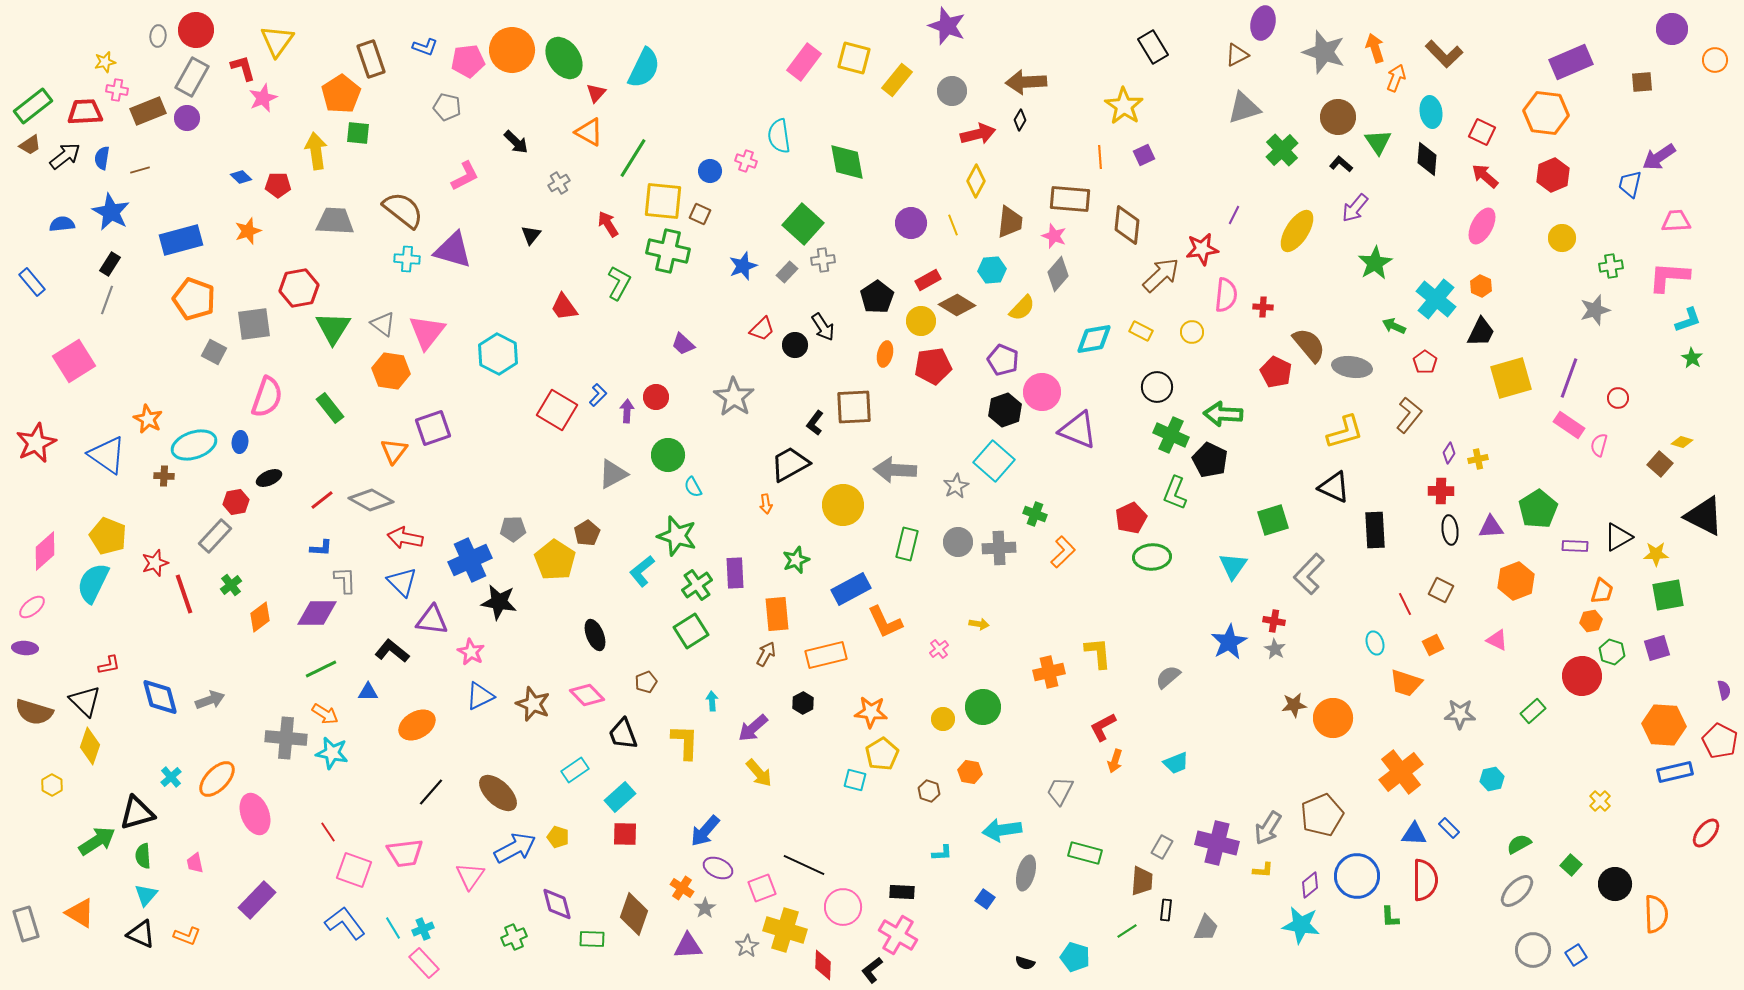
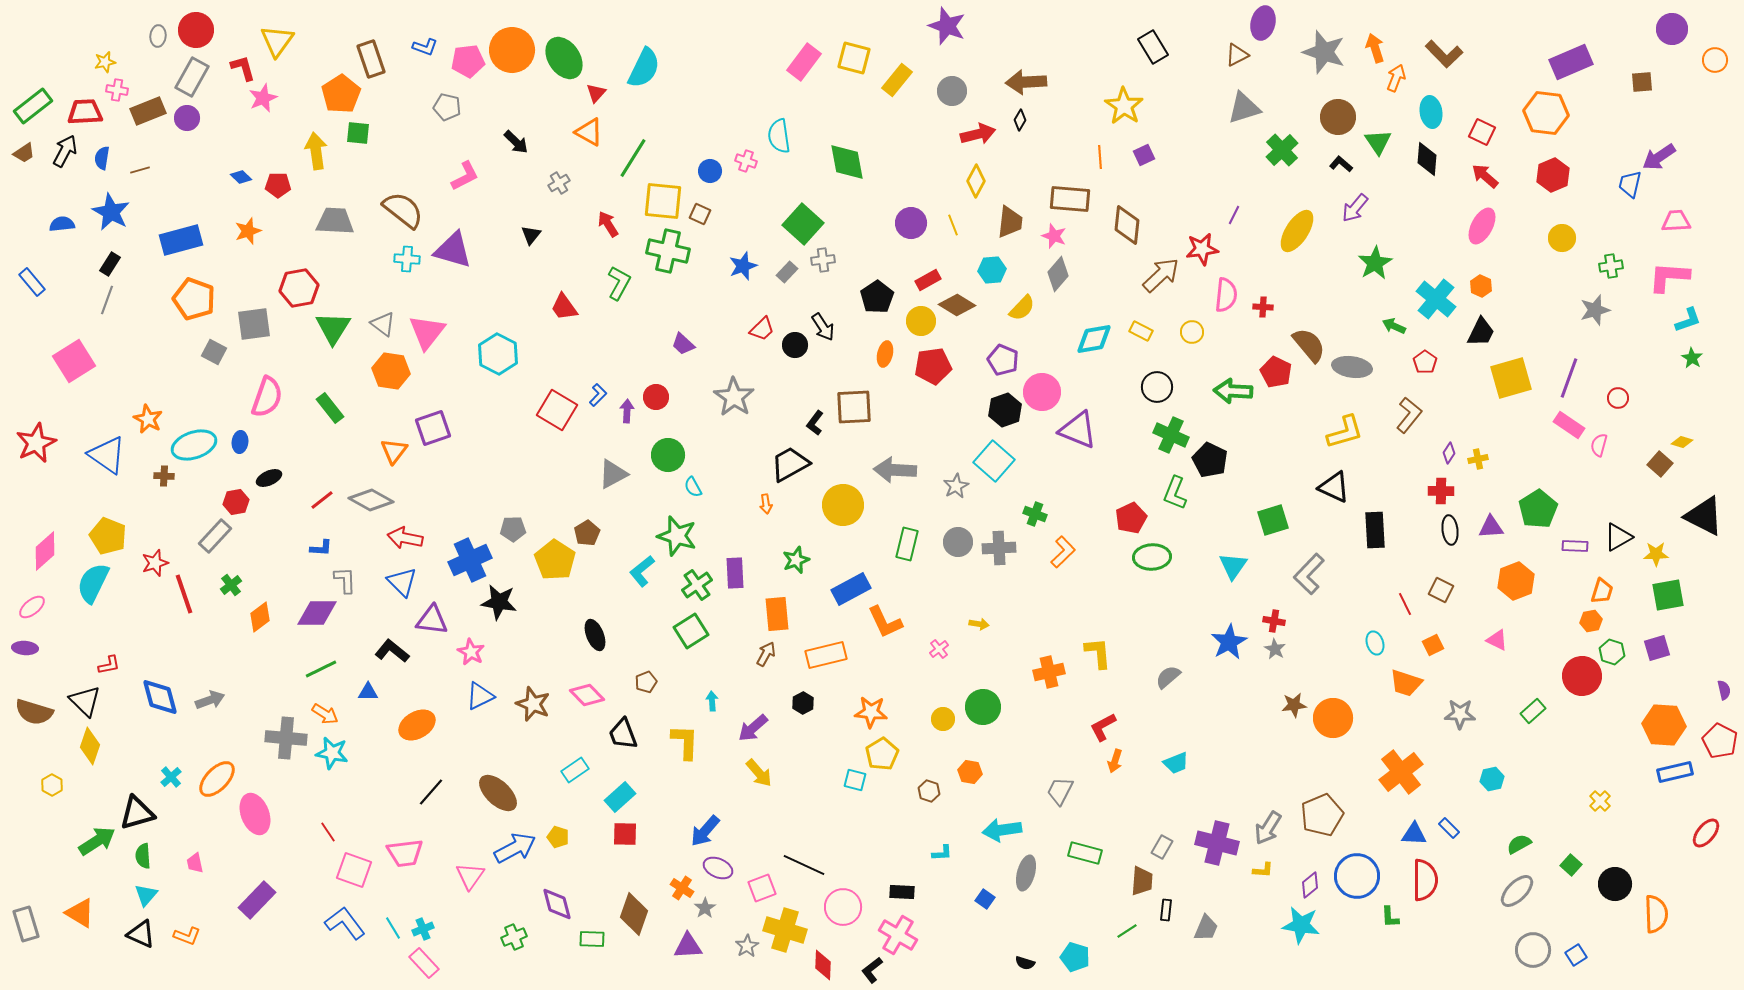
brown trapezoid at (30, 145): moved 6 px left, 8 px down
black arrow at (65, 156): moved 5 px up; rotated 24 degrees counterclockwise
green arrow at (1223, 414): moved 10 px right, 23 px up
